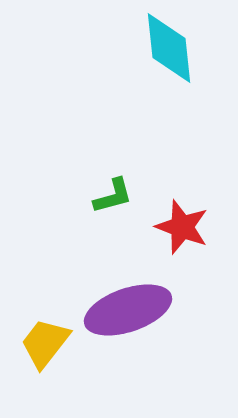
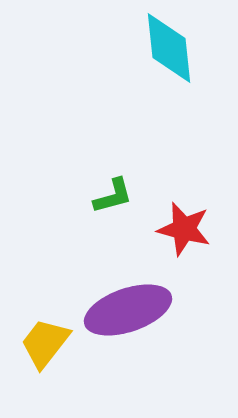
red star: moved 2 px right, 2 px down; rotated 6 degrees counterclockwise
